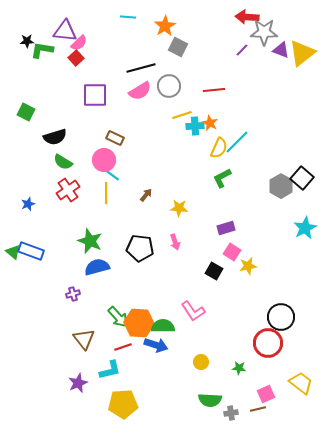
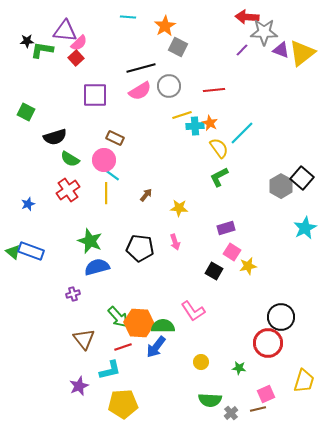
cyan line at (237, 142): moved 5 px right, 9 px up
yellow semicircle at (219, 148): rotated 60 degrees counterclockwise
green semicircle at (63, 162): moved 7 px right, 3 px up
green L-shape at (222, 178): moved 3 px left, 1 px up
blue arrow at (156, 345): moved 2 px down; rotated 110 degrees clockwise
purple star at (78, 383): moved 1 px right, 3 px down
yellow trapezoid at (301, 383): moved 3 px right, 2 px up; rotated 70 degrees clockwise
gray cross at (231, 413): rotated 32 degrees counterclockwise
